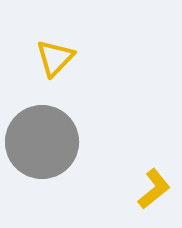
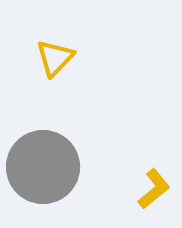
gray circle: moved 1 px right, 25 px down
